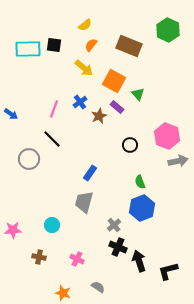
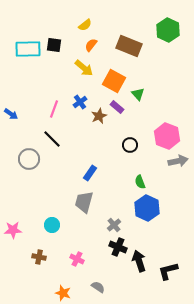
blue hexagon: moved 5 px right; rotated 15 degrees counterclockwise
